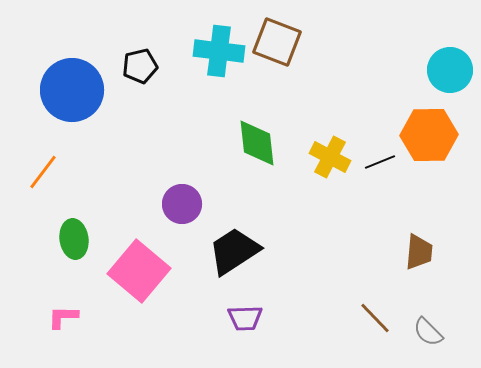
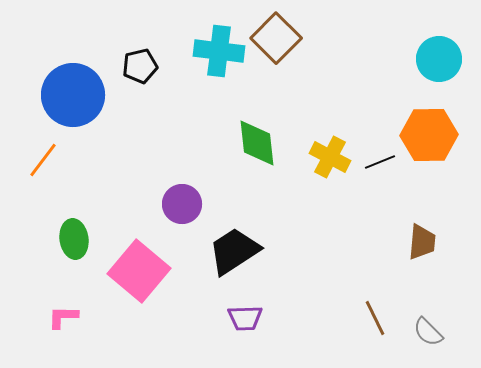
brown square: moved 1 px left, 4 px up; rotated 24 degrees clockwise
cyan circle: moved 11 px left, 11 px up
blue circle: moved 1 px right, 5 px down
orange line: moved 12 px up
brown trapezoid: moved 3 px right, 10 px up
brown line: rotated 18 degrees clockwise
